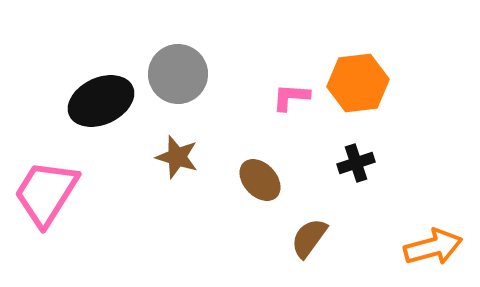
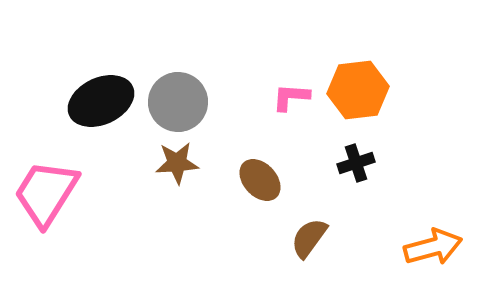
gray circle: moved 28 px down
orange hexagon: moved 7 px down
brown star: moved 6 px down; rotated 21 degrees counterclockwise
